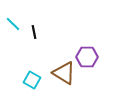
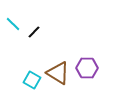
black line: rotated 56 degrees clockwise
purple hexagon: moved 11 px down
brown triangle: moved 6 px left
